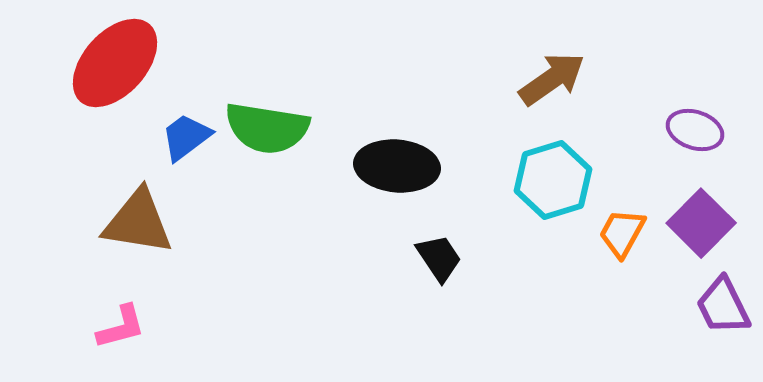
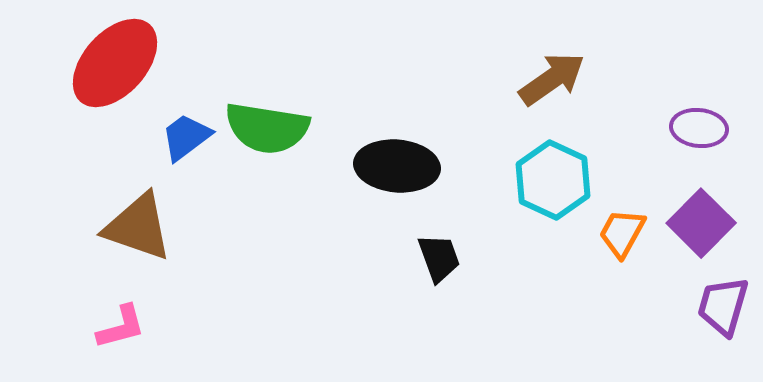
purple ellipse: moved 4 px right, 2 px up; rotated 12 degrees counterclockwise
cyan hexagon: rotated 18 degrees counterclockwise
brown triangle: moved 5 px down; rotated 10 degrees clockwise
black trapezoid: rotated 14 degrees clockwise
purple trapezoid: rotated 42 degrees clockwise
